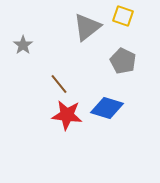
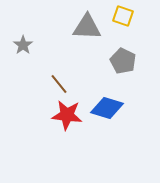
gray triangle: rotated 40 degrees clockwise
